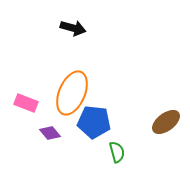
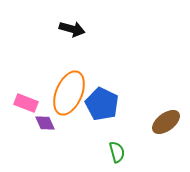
black arrow: moved 1 px left, 1 px down
orange ellipse: moved 3 px left
blue pentagon: moved 8 px right, 18 px up; rotated 20 degrees clockwise
purple diamond: moved 5 px left, 10 px up; rotated 15 degrees clockwise
